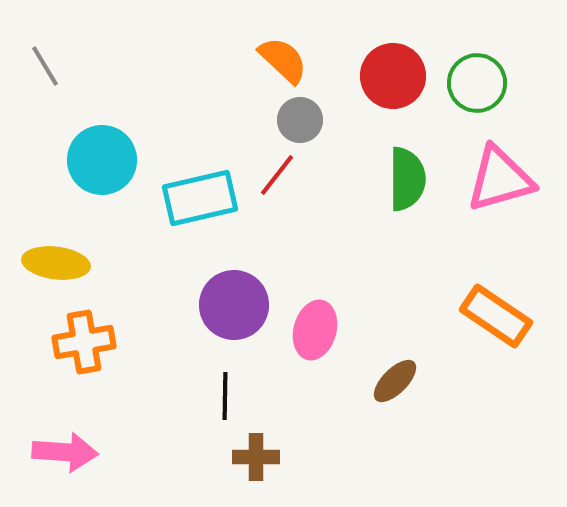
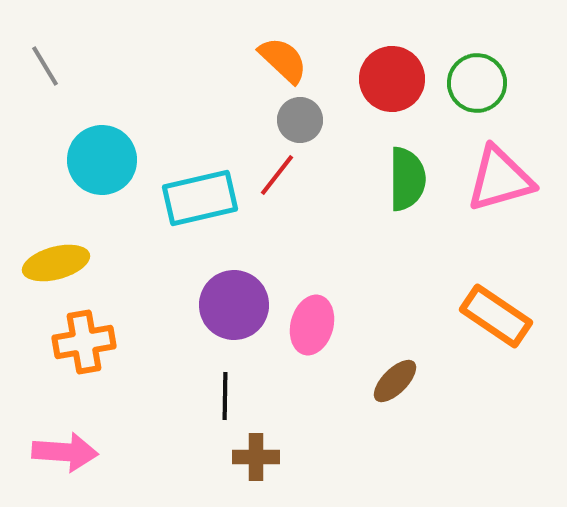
red circle: moved 1 px left, 3 px down
yellow ellipse: rotated 22 degrees counterclockwise
pink ellipse: moved 3 px left, 5 px up
